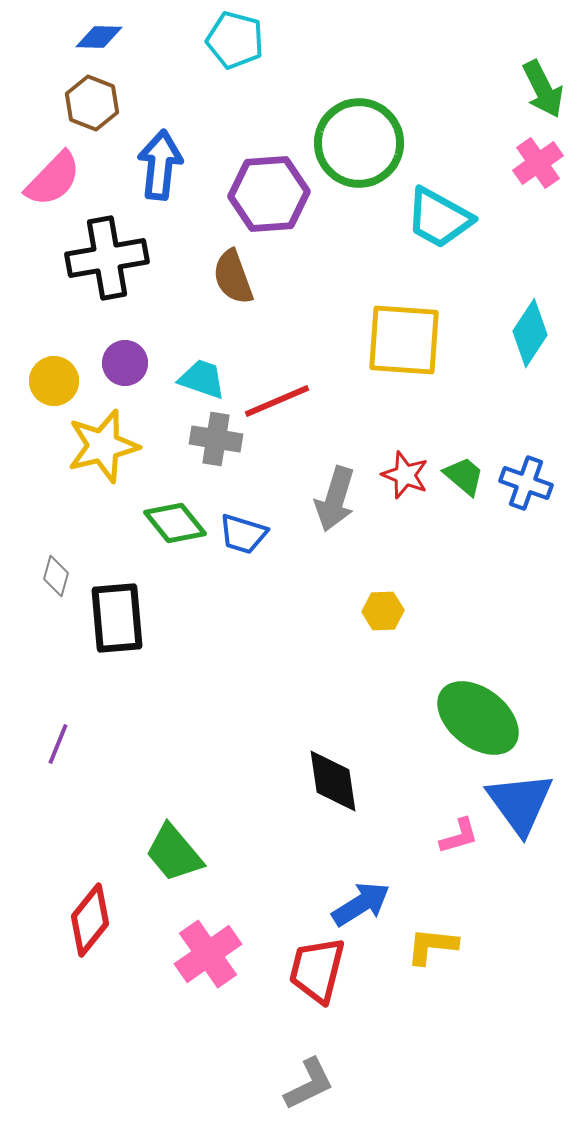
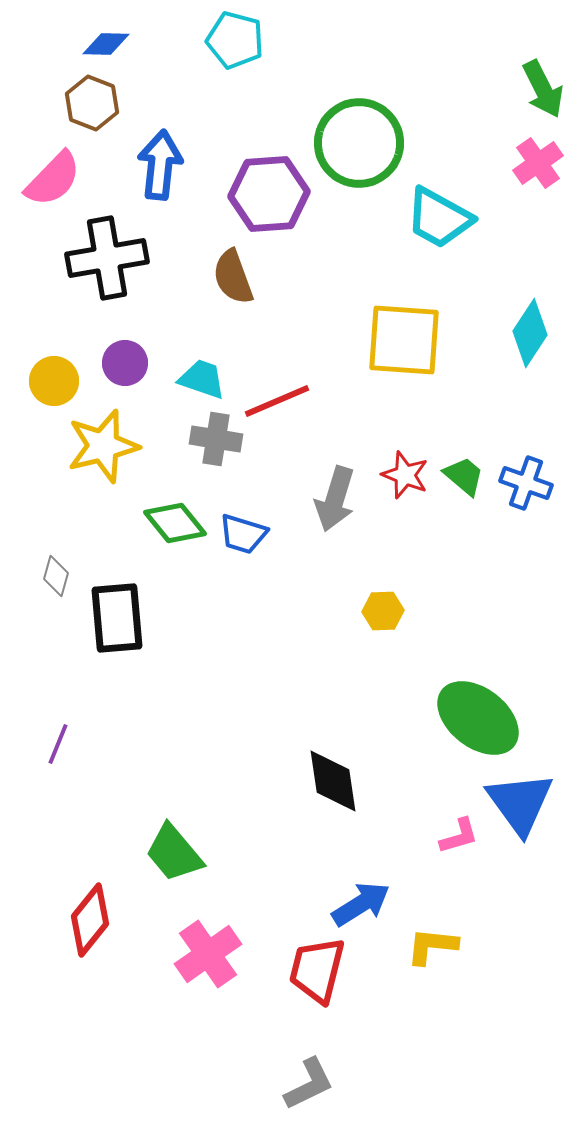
blue diamond at (99, 37): moved 7 px right, 7 px down
